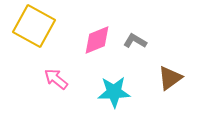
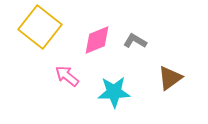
yellow square: moved 6 px right, 1 px down; rotated 9 degrees clockwise
pink arrow: moved 11 px right, 3 px up
